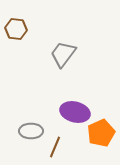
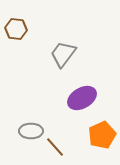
purple ellipse: moved 7 px right, 14 px up; rotated 44 degrees counterclockwise
orange pentagon: moved 1 px right, 2 px down
brown line: rotated 65 degrees counterclockwise
